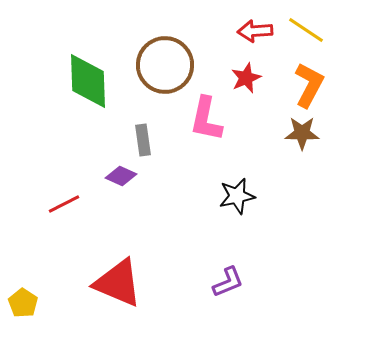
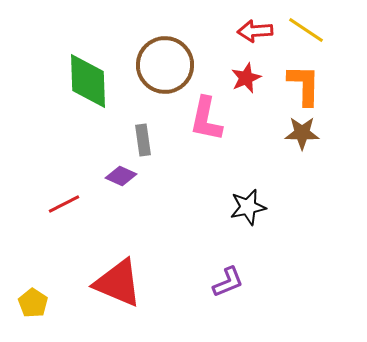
orange L-shape: moved 5 px left; rotated 27 degrees counterclockwise
black star: moved 11 px right, 11 px down
yellow pentagon: moved 10 px right
